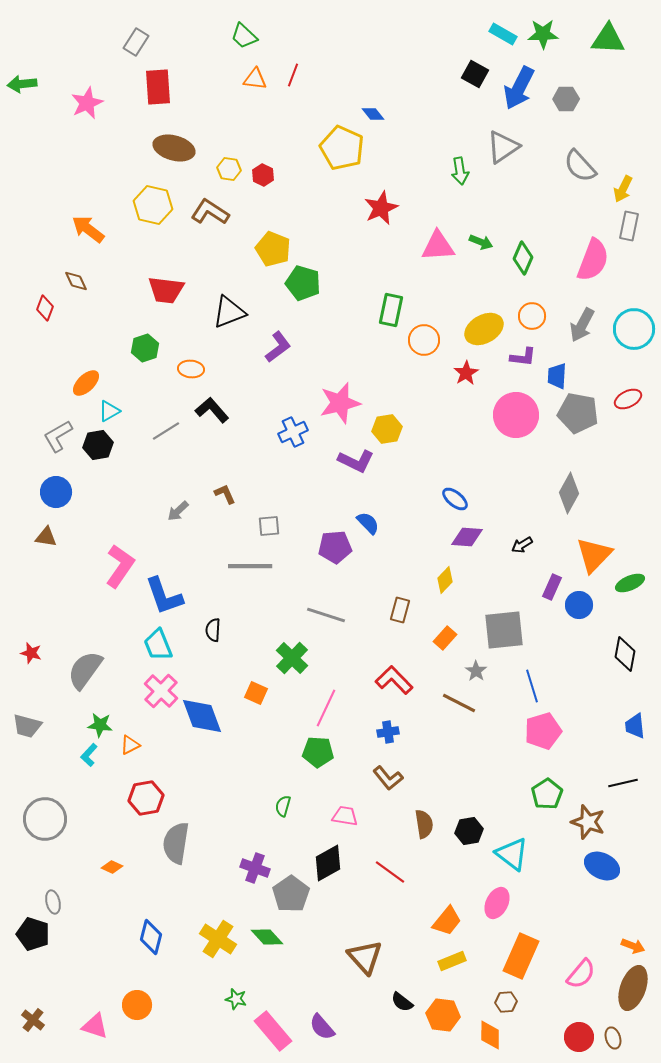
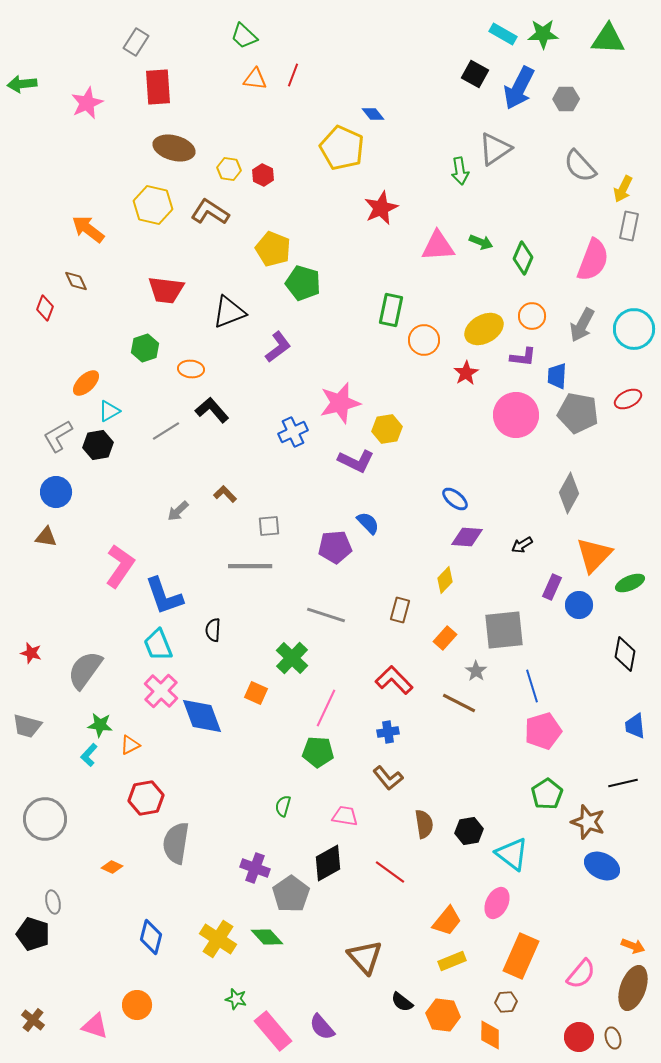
gray triangle at (503, 147): moved 8 px left, 2 px down
brown L-shape at (225, 494): rotated 20 degrees counterclockwise
